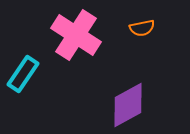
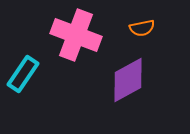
pink cross: rotated 12 degrees counterclockwise
purple diamond: moved 25 px up
